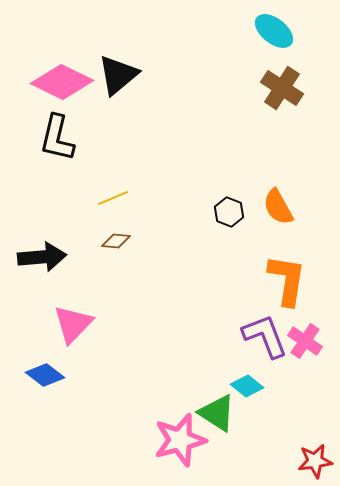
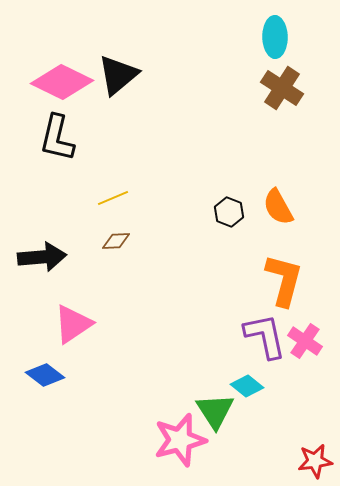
cyan ellipse: moved 1 px right, 6 px down; rotated 51 degrees clockwise
brown diamond: rotated 8 degrees counterclockwise
orange L-shape: moved 3 px left; rotated 6 degrees clockwise
pink triangle: rotated 12 degrees clockwise
purple L-shape: rotated 9 degrees clockwise
green triangle: moved 2 px left, 2 px up; rotated 24 degrees clockwise
